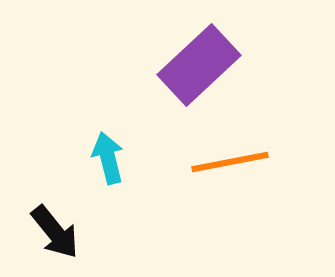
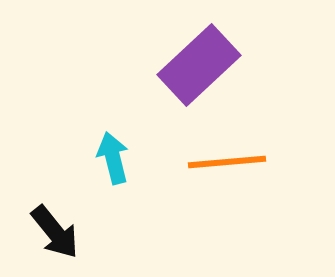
cyan arrow: moved 5 px right
orange line: moved 3 px left; rotated 6 degrees clockwise
